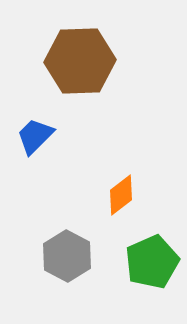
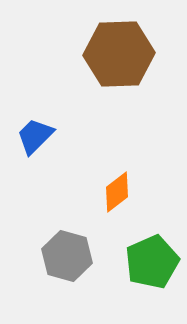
brown hexagon: moved 39 px right, 7 px up
orange diamond: moved 4 px left, 3 px up
gray hexagon: rotated 12 degrees counterclockwise
